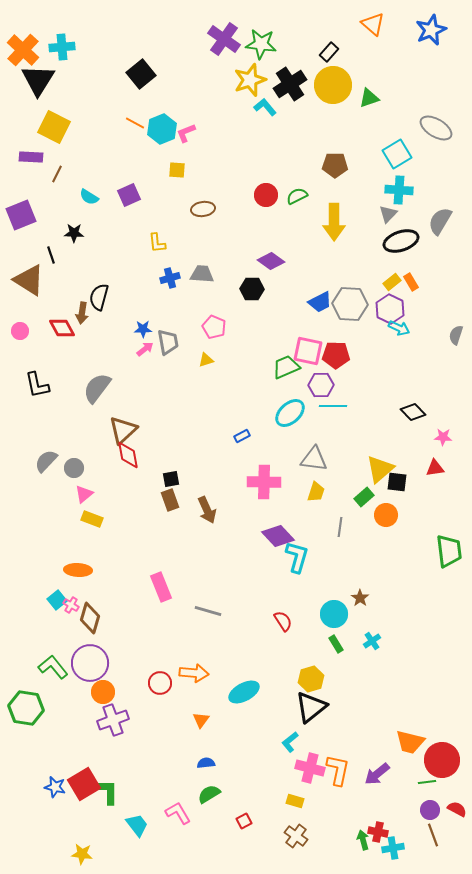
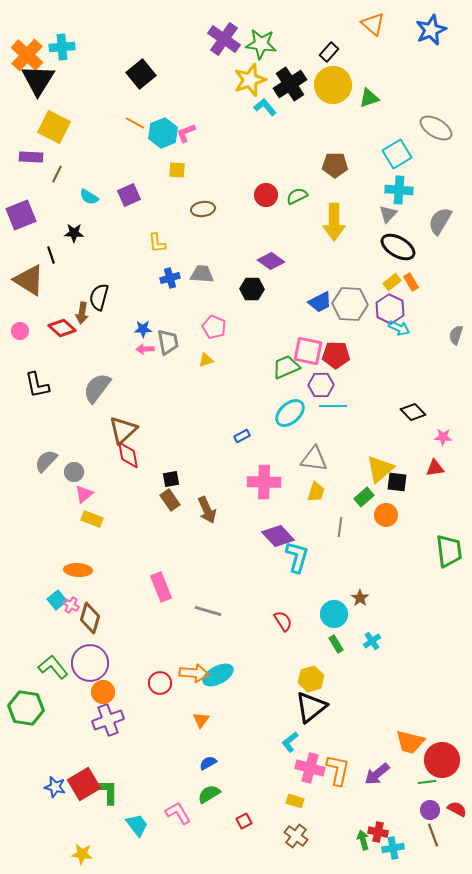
orange cross at (23, 50): moved 4 px right, 5 px down
cyan hexagon at (162, 129): moved 1 px right, 4 px down
black ellipse at (401, 241): moved 3 px left, 6 px down; rotated 48 degrees clockwise
red diamond at (62, 328): rotated 20 degrees counterclockwise
pink arrow at (145, 349): rotated 144 degrees counterclockwise
gray circle at (74, 468): moved 4 px down
brown rectangle at (170, 500): rotated 15 degrees counterclockwise
cyan ellipse at (244, 692): moved 26 px left, 17 px up
purple cross at (113, 720): moved 5 px left
blue semicircle at (206, 763): moved 2 px right; rotated 24 degrees counterclockwise
